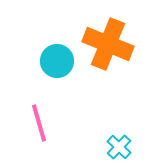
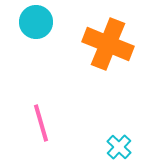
cyan circle: moved 21 px left, 39 px up
pink line: moved 2 px right
